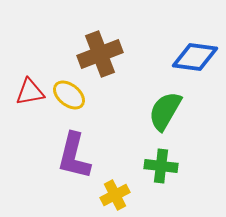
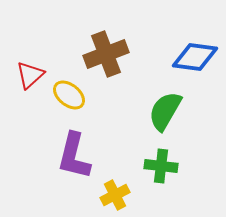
brown cross: moved 6 px right
red triangle: moved 17 px up; rotated 32 degrees counterclockwise
